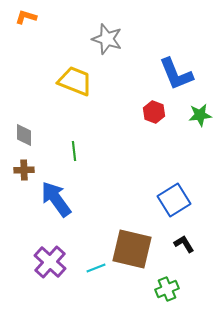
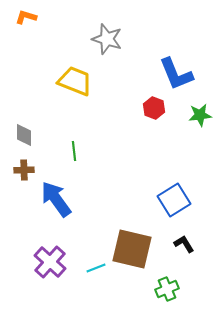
red hexagon: moved 4 px up
